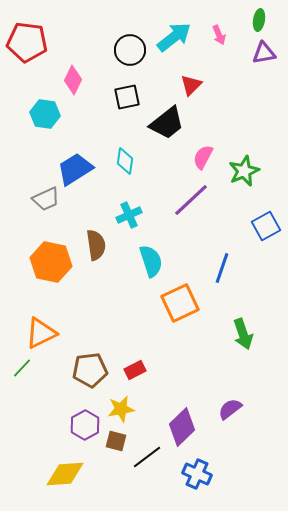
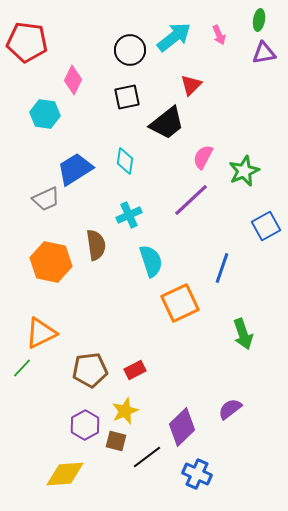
yellow star: moved 4 px right, 2 px down; rotated 12 degrees counterclockwise
